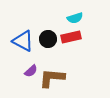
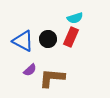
red rectangle: rotated 54 degrees counterclockwise
purple semicircle: moved 1 px left, 1 px up
